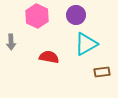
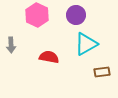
pink hexagon: moved 1 px up
gray arrow: moved 3 px down
